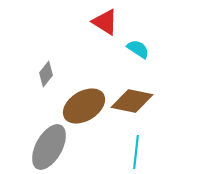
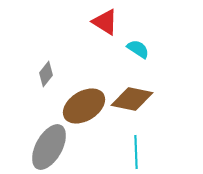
brown diamond: moved 2 px up
cyan line: rotated 8 degrees counterclockwise
